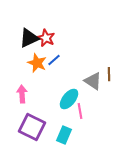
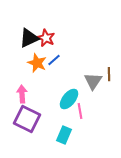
gray triangle: rotated 30 degrees clockwise
purple square: moved 5 px left, 8 px up
